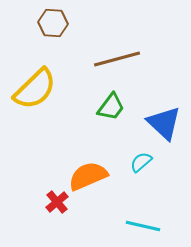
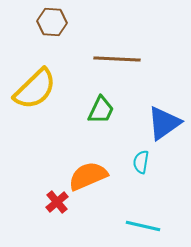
brown hexagon: moved 1 px left, 1 px up
brown line: rotated 18 degrees clockwise
green trapezoid: moved 10 px left, 3 px down; rotated 12 degrees counterclockwise
blue triangle: rotated 42 degrees clockwise
cyan semicircle: rotated 40 degrees counterclockwise
